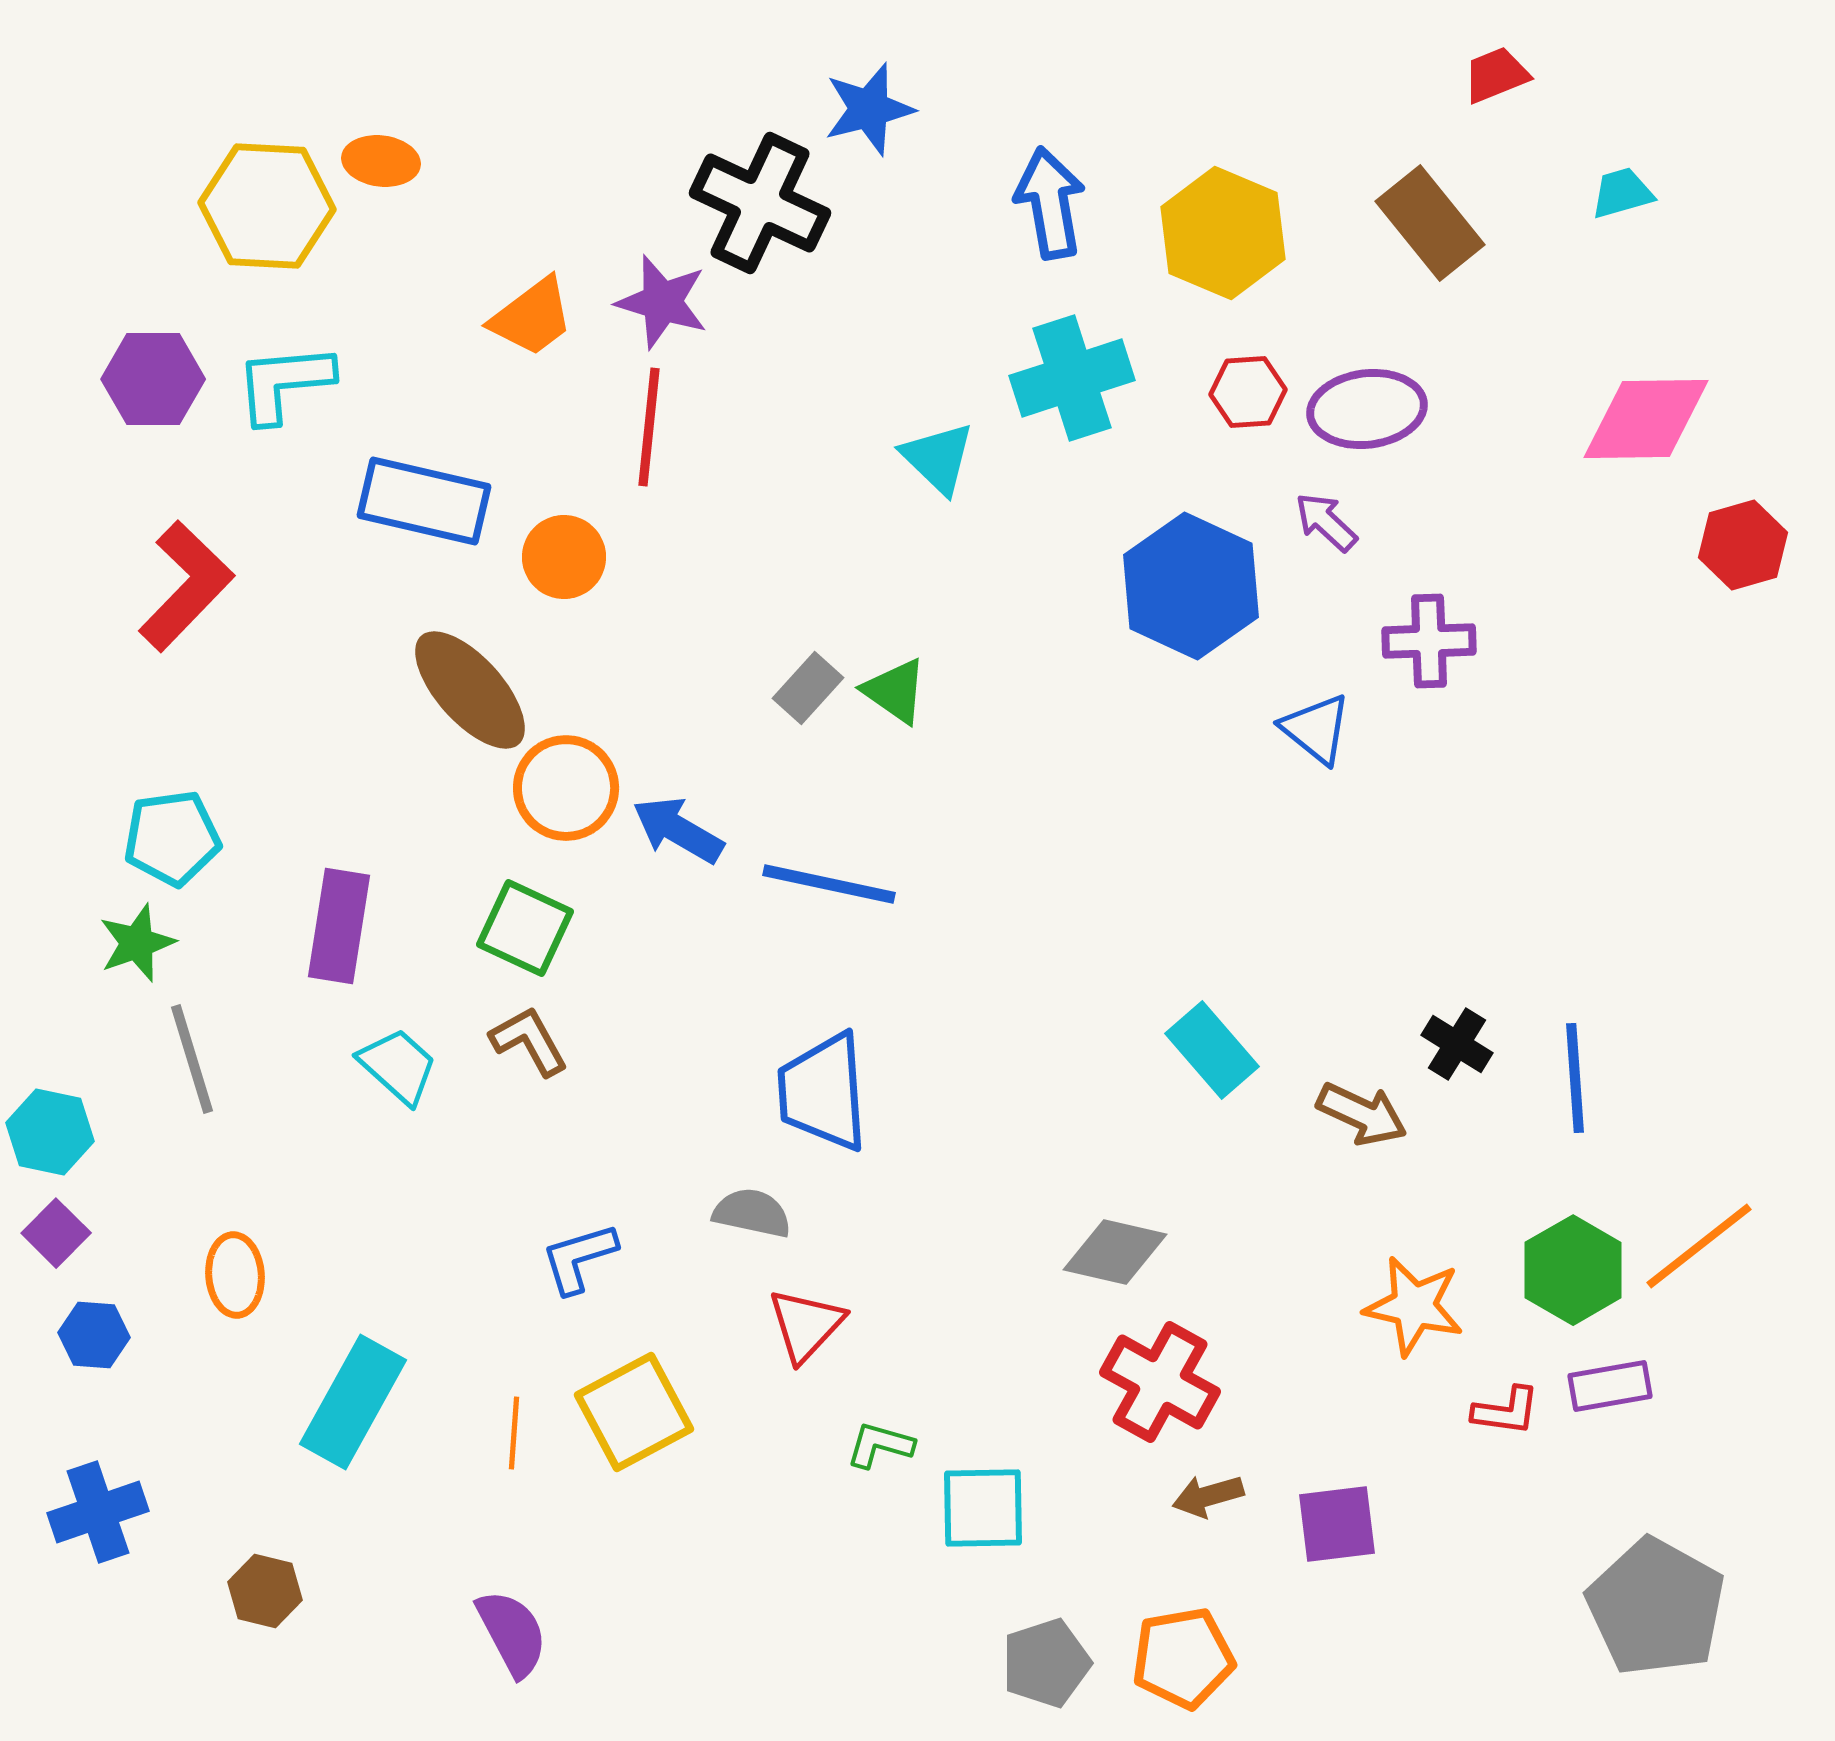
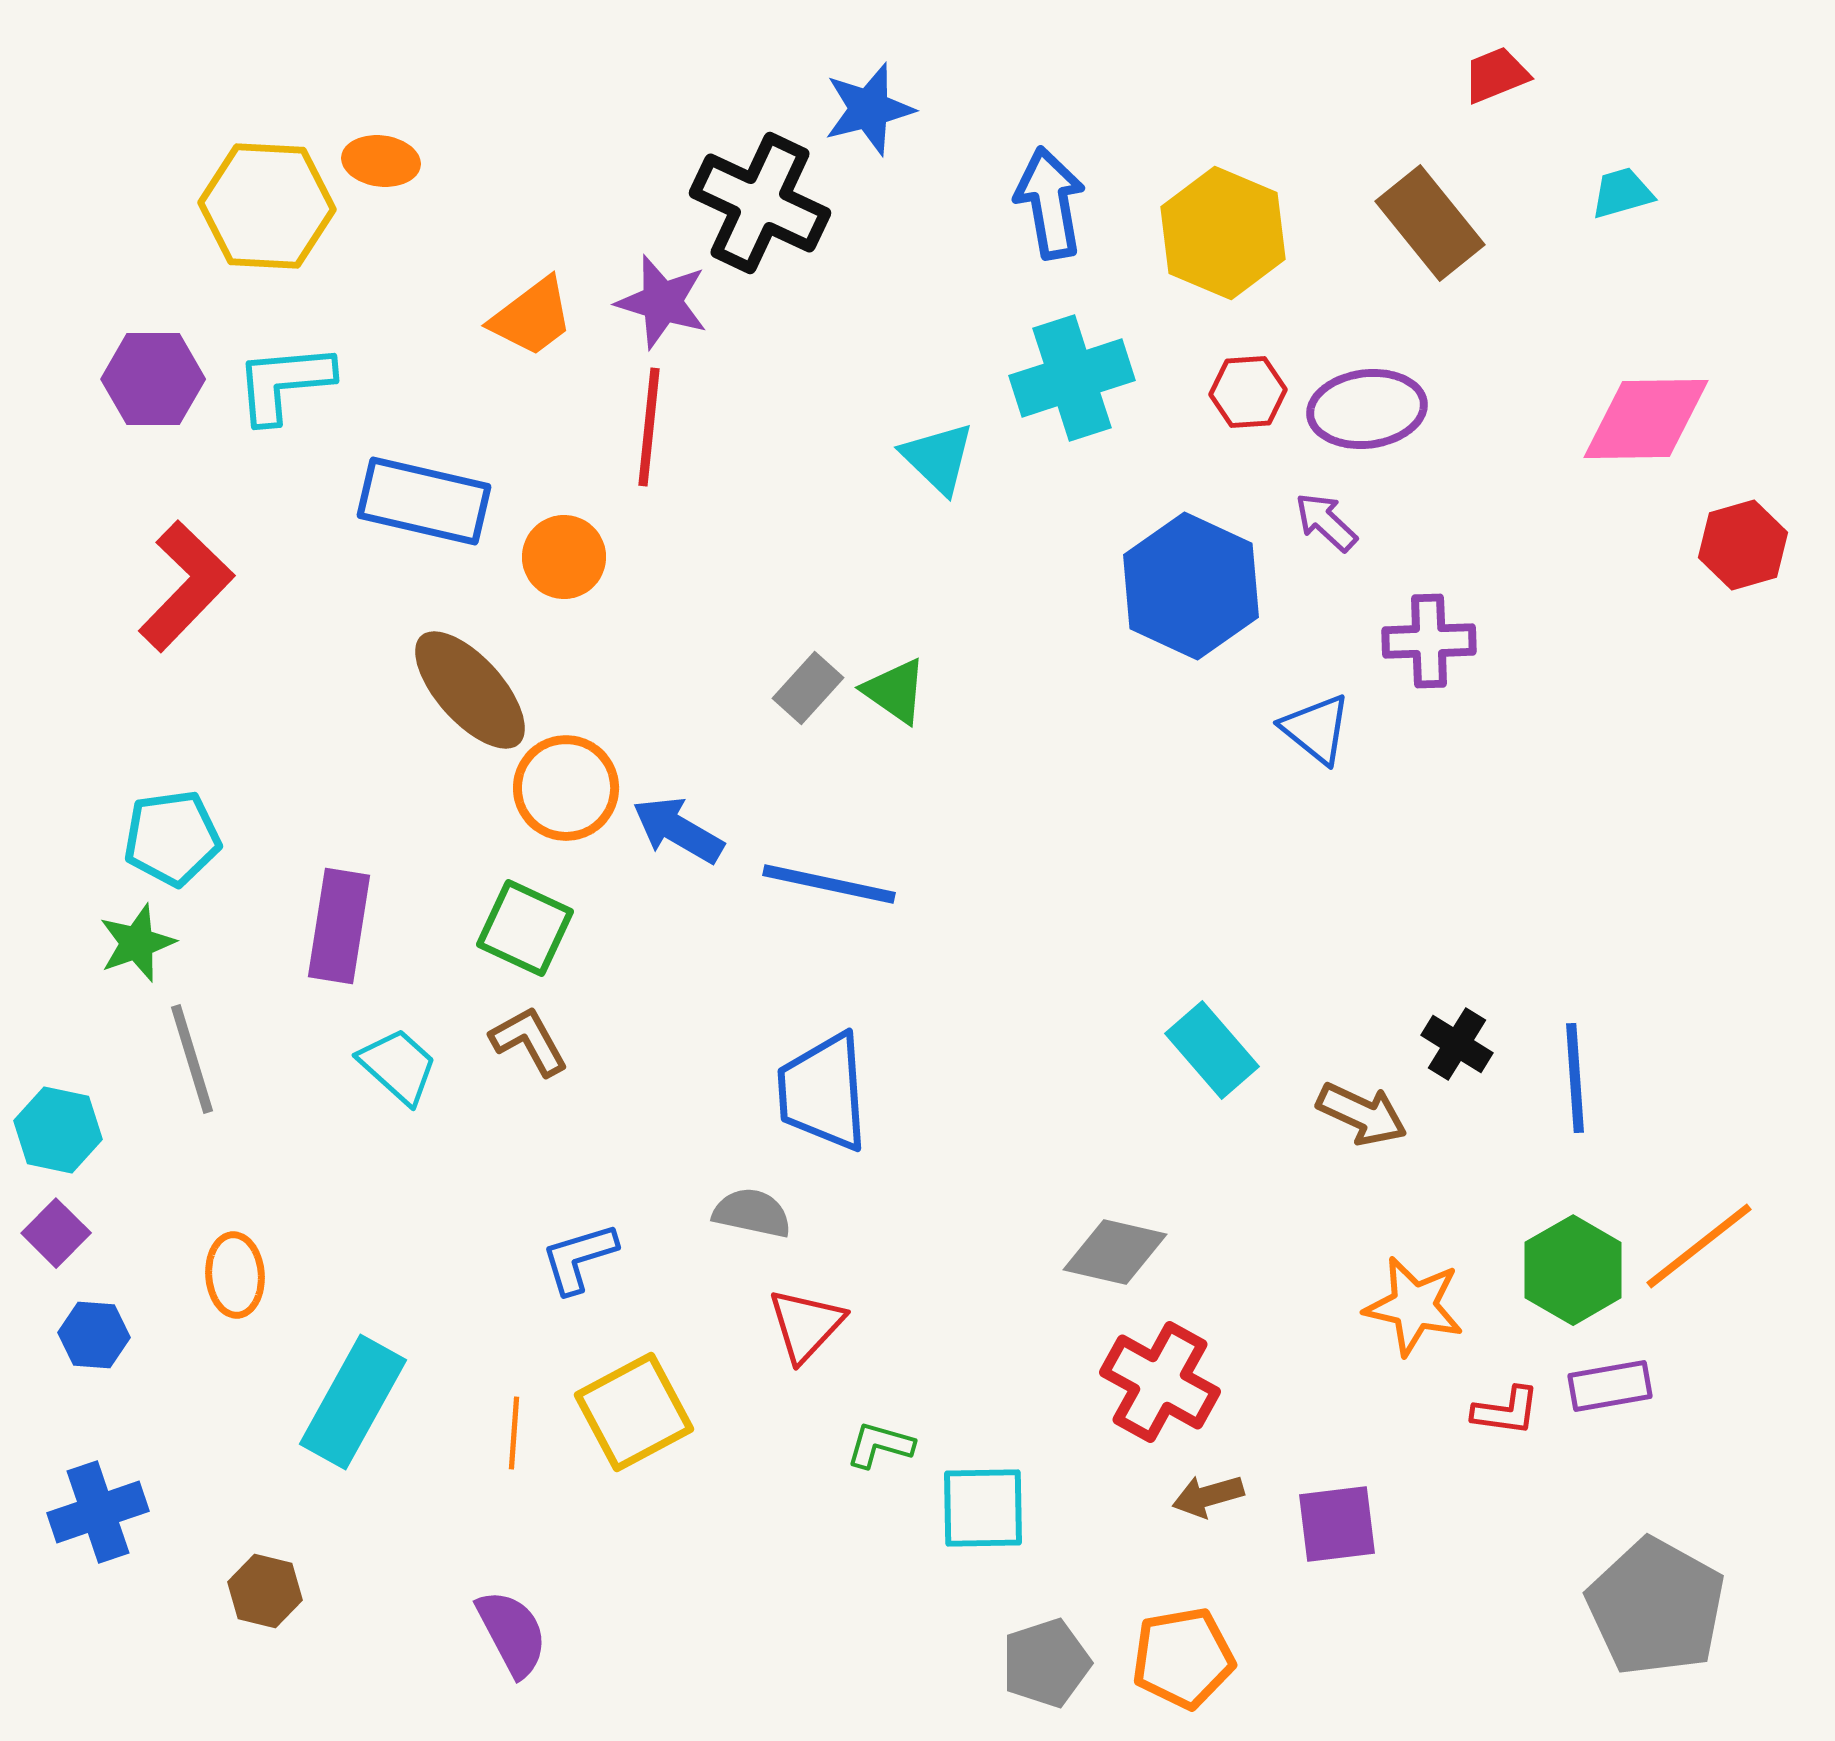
cyan hexagon at (50, 1132): moved 8 px right, 2 px up
